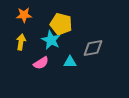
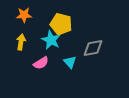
cyan triangle: rotated 48 degrees clockwise
